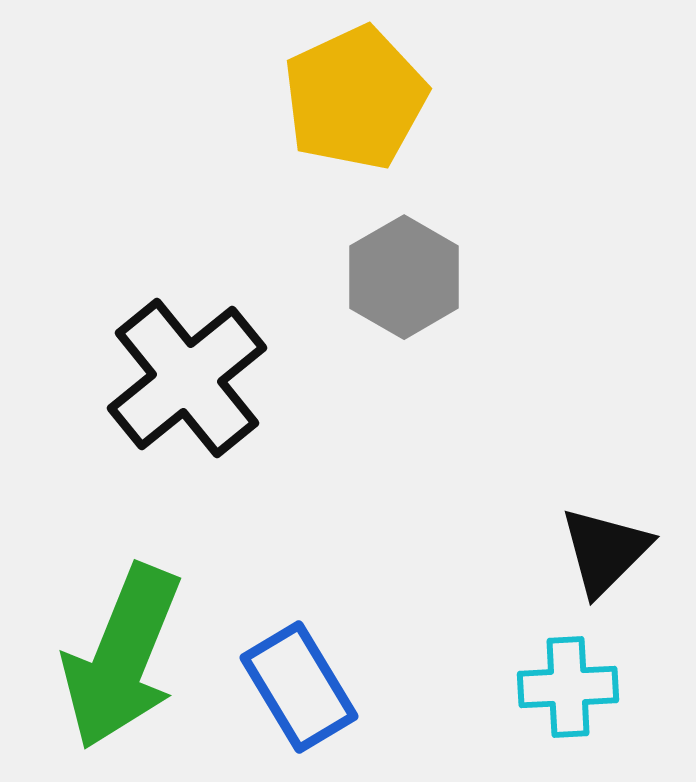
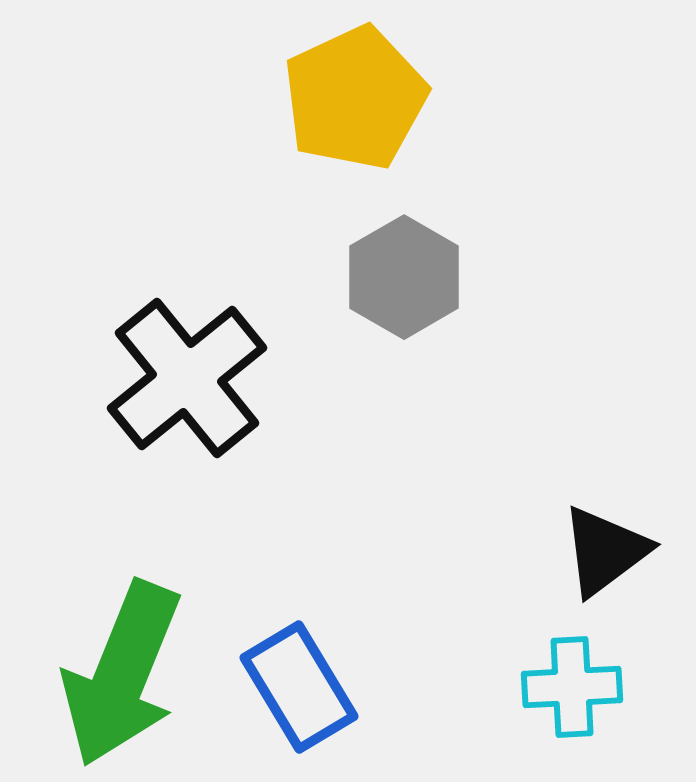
black triangle: rotated 8 degrees clockwise
green arrow: moved 17 px down
cyan cross: moved 4 px right
